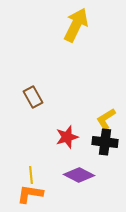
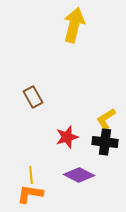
yellow arrow: moved 2 px left; rotated 12 degrees counterclockwise
